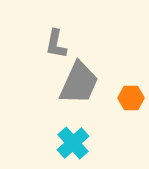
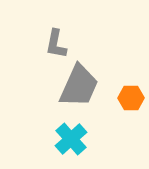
gray trapezoid: moved 3 px down
cyan cross: moved 2 px left, 4 px up
